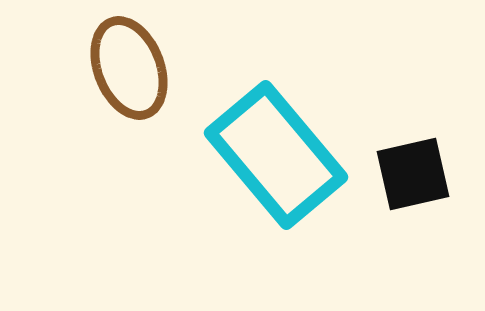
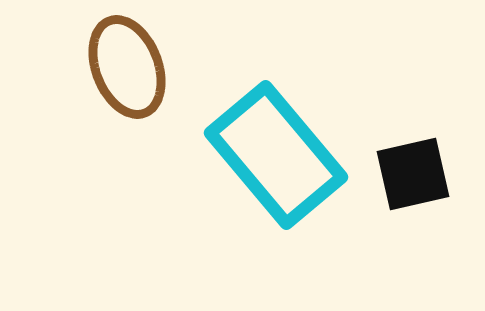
brown ellipse: moved 2 px left, 1 px up
